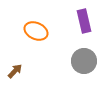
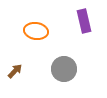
orange ellipse: rotated 15 degrees counterclockwise
gray circle: moved 20 px left, 8 px down
